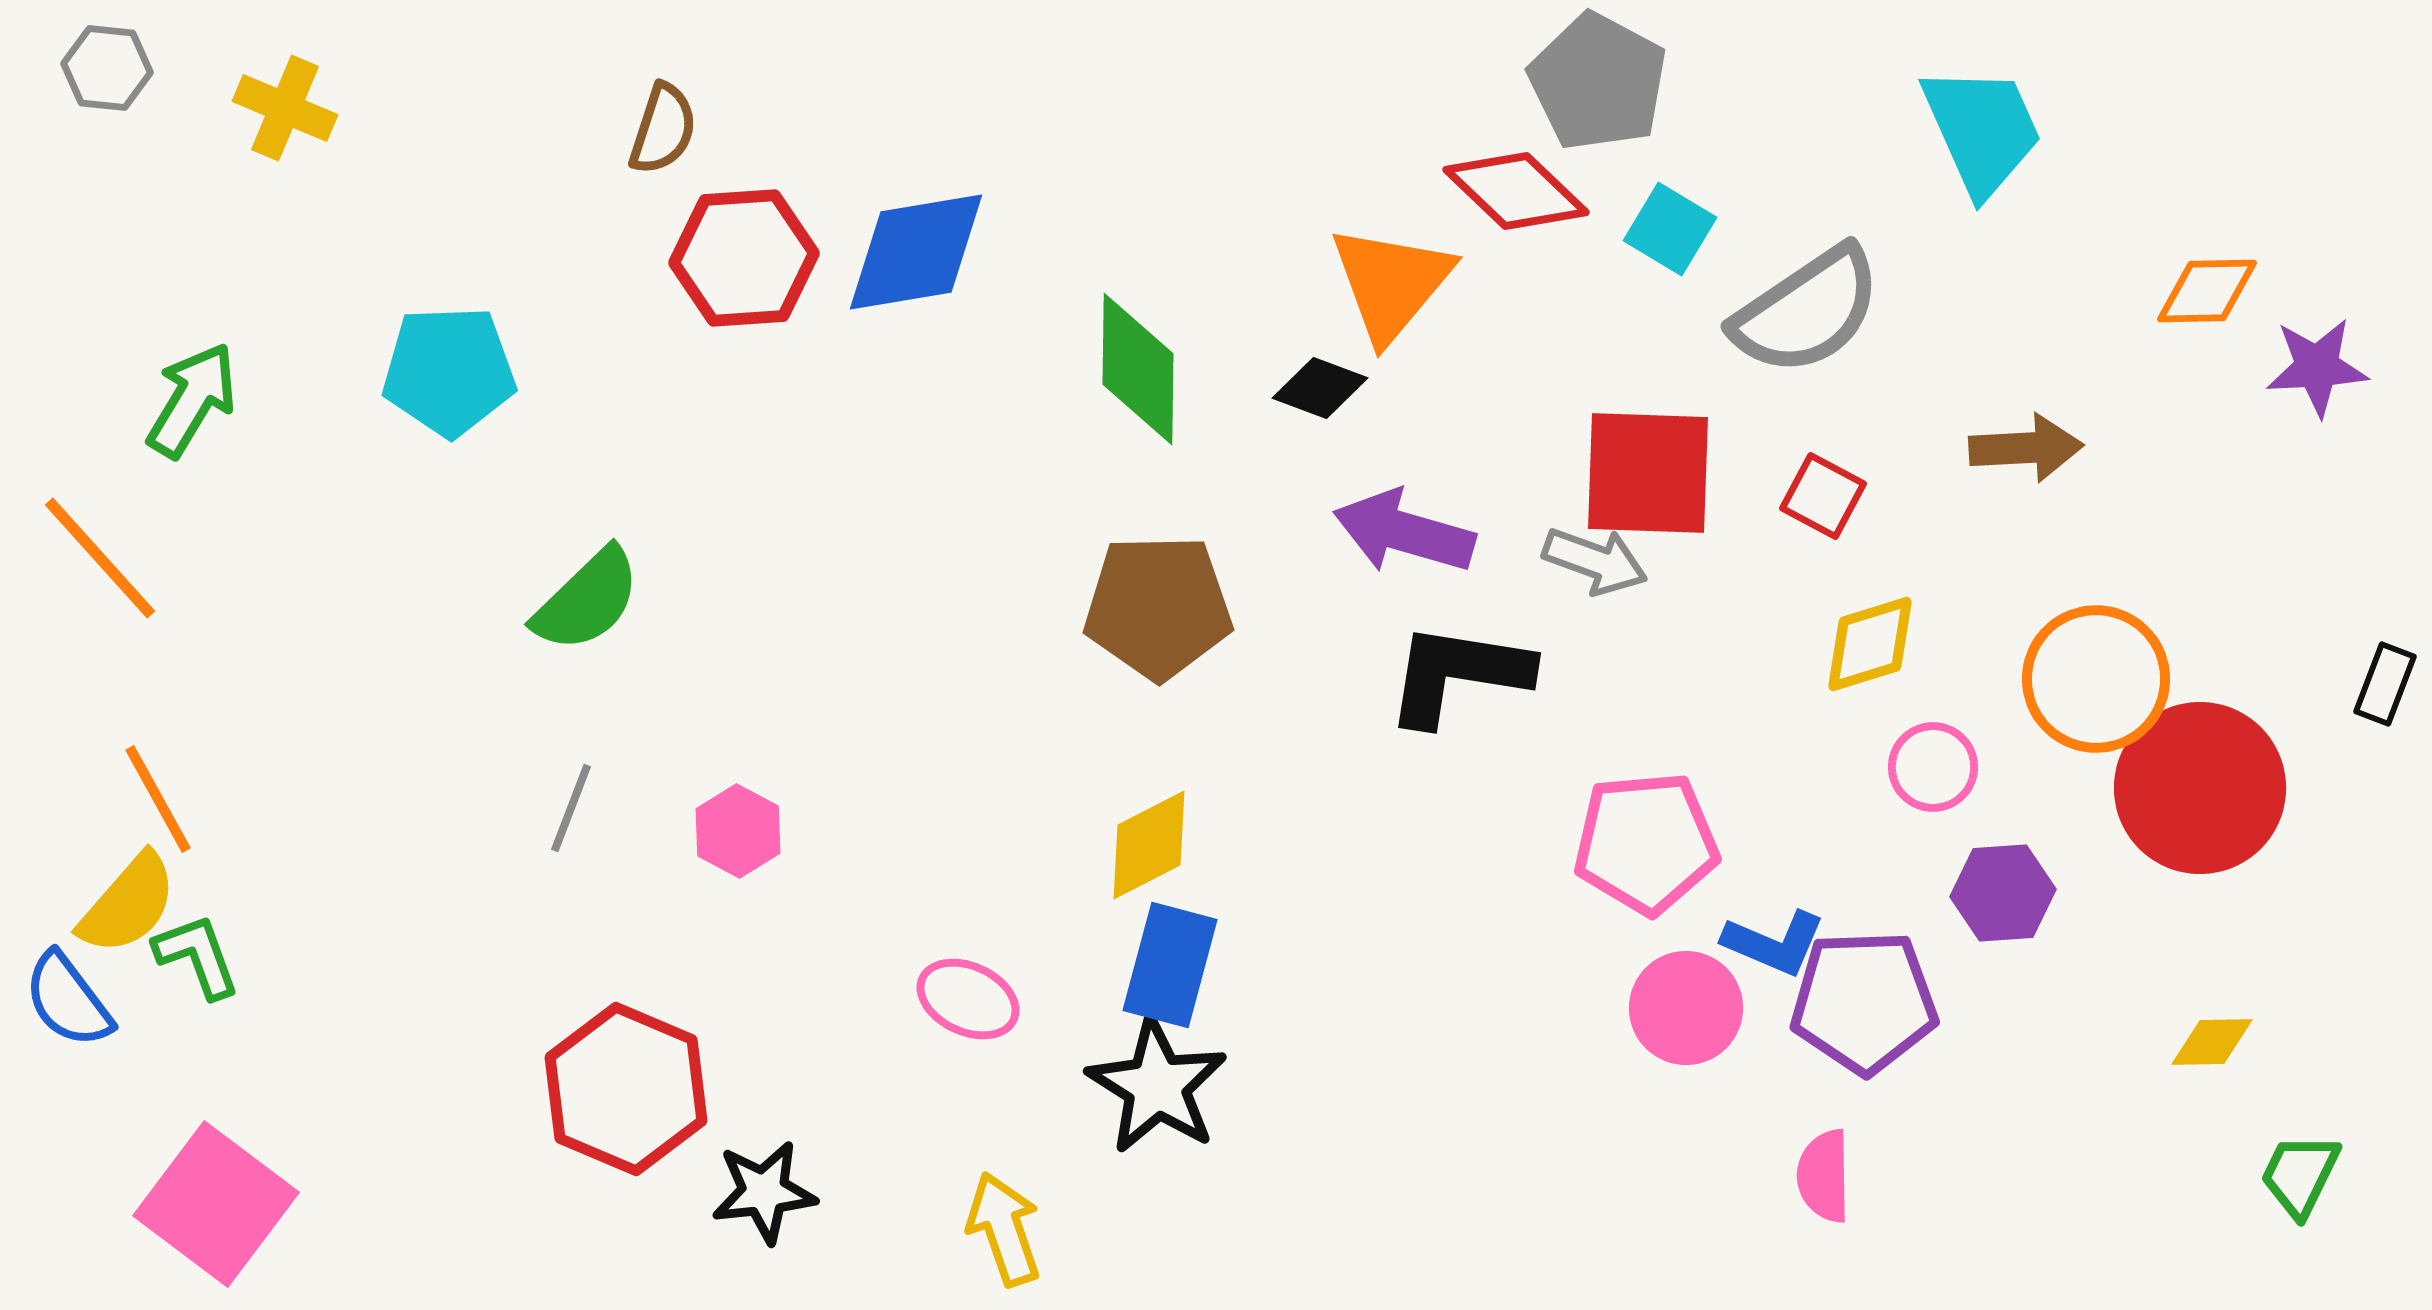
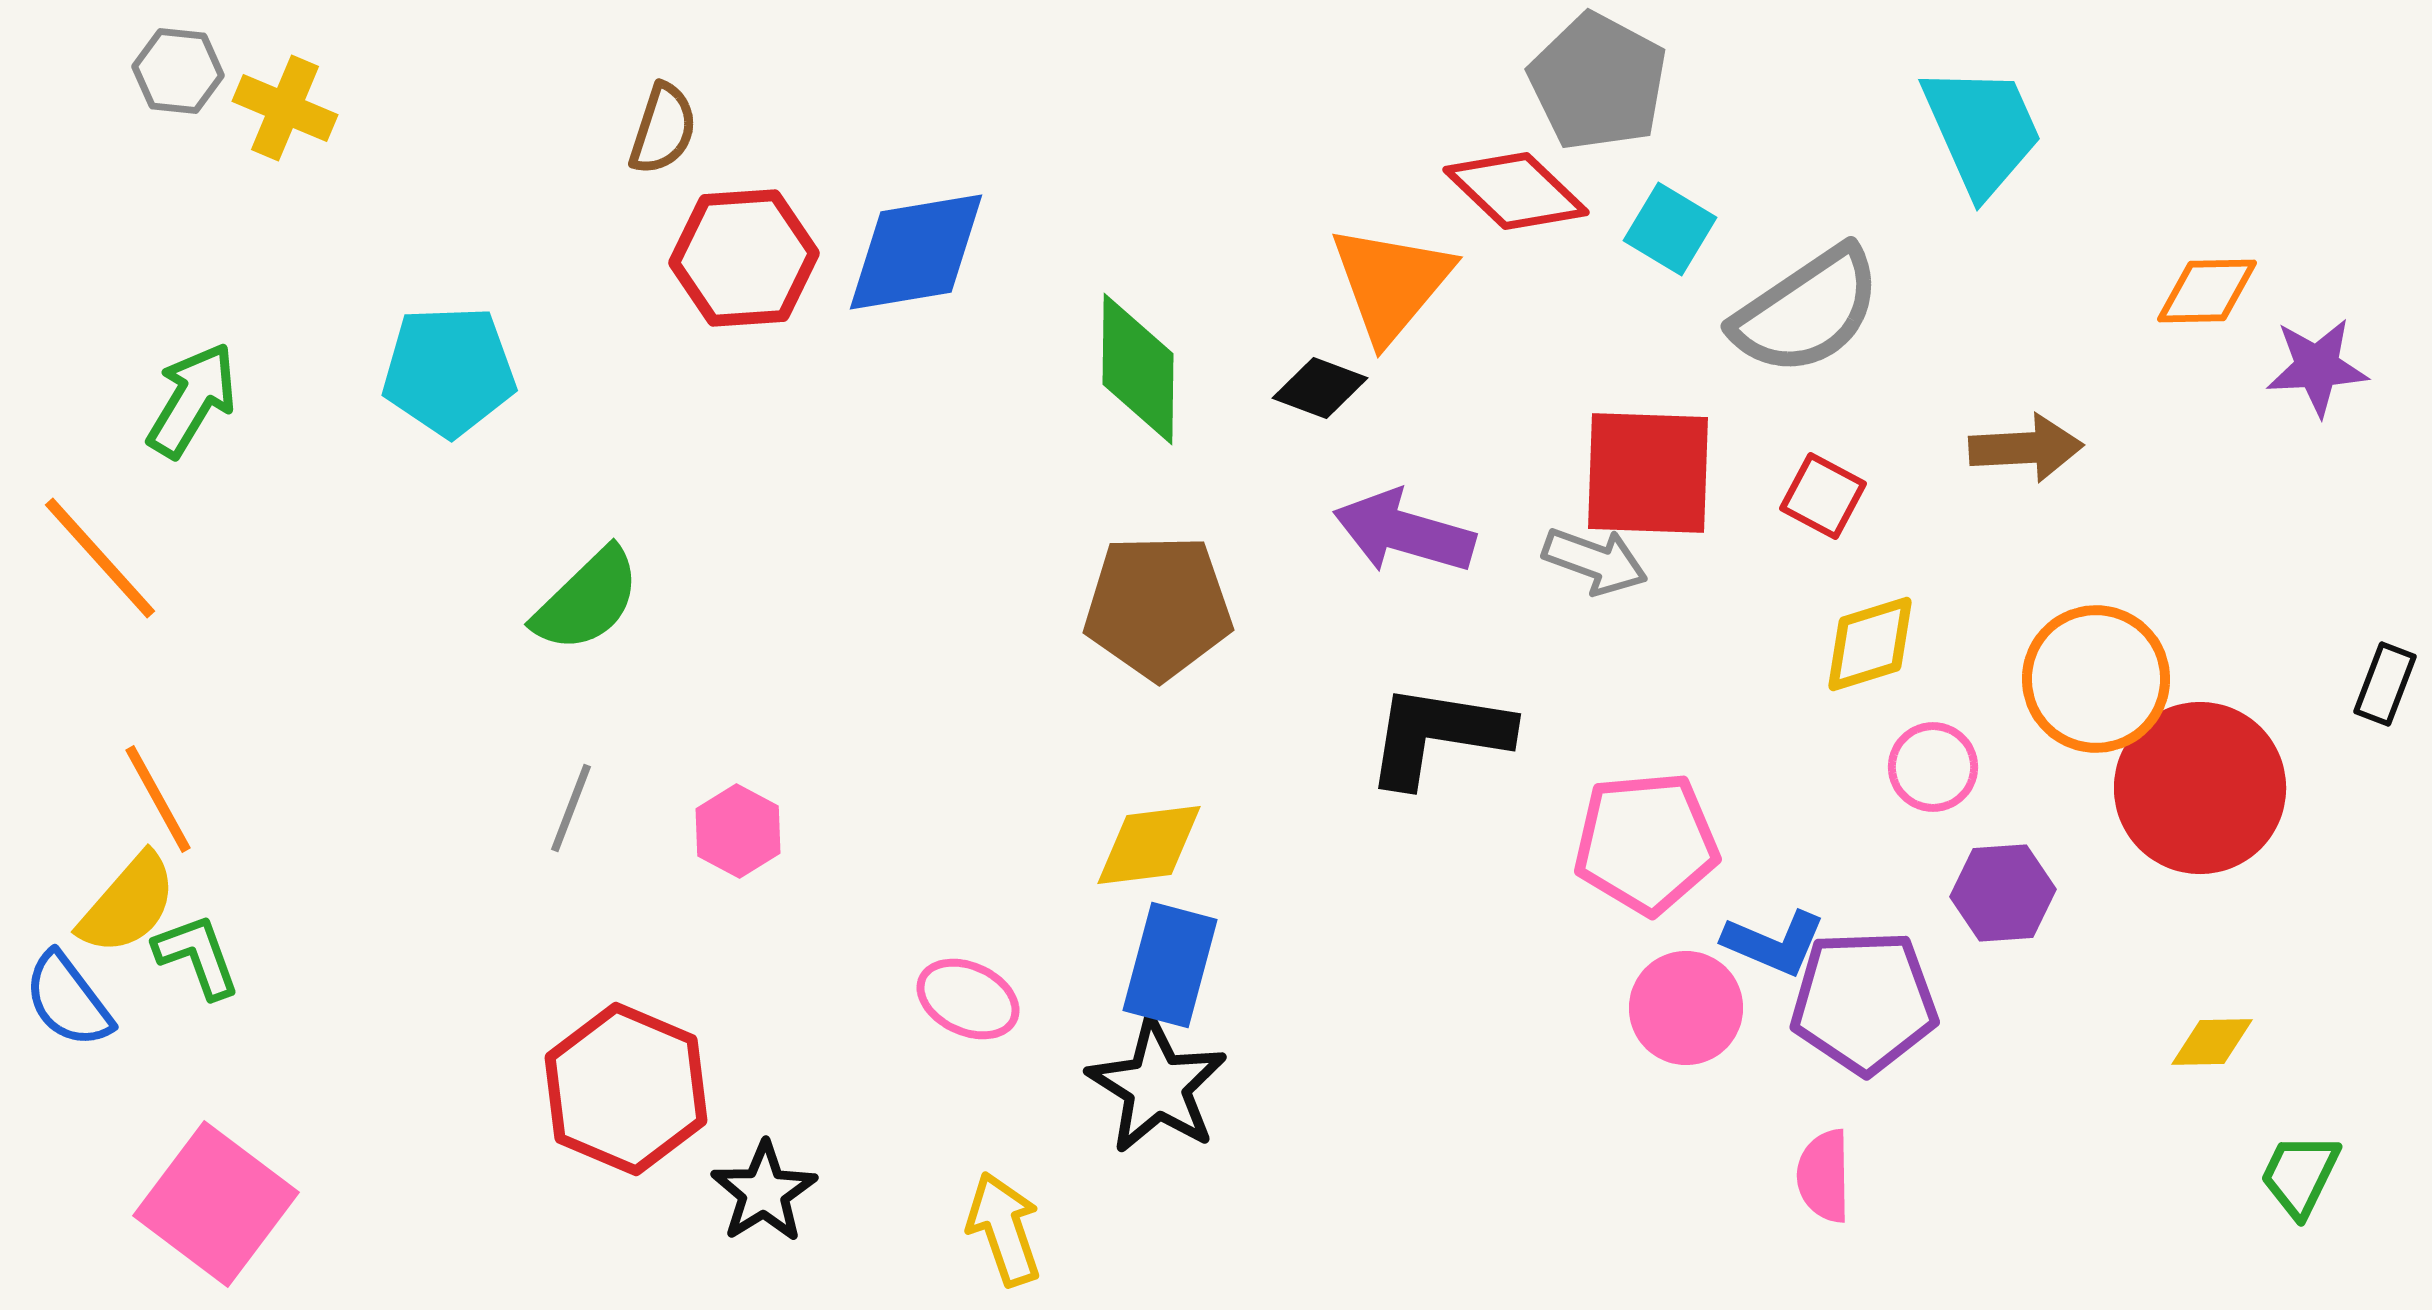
gray hexagon at (107, 68): moved 71 px right, 3 px down
black L-shape at (1458, 674): moved 20 px left, 61 px down
yellow diamond at (1149, 845): rotated 20 degrees clockwise
black star at (764, 1192): rotated 26 degrees counterclockwise
